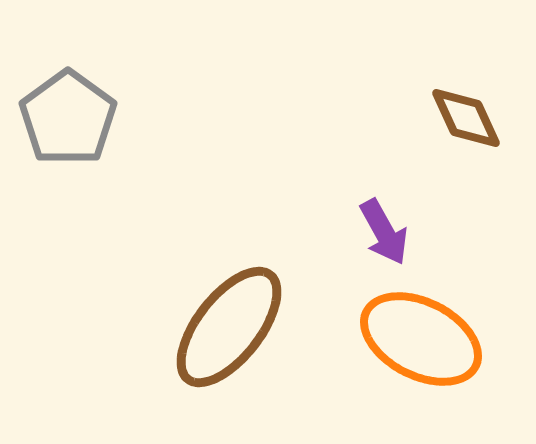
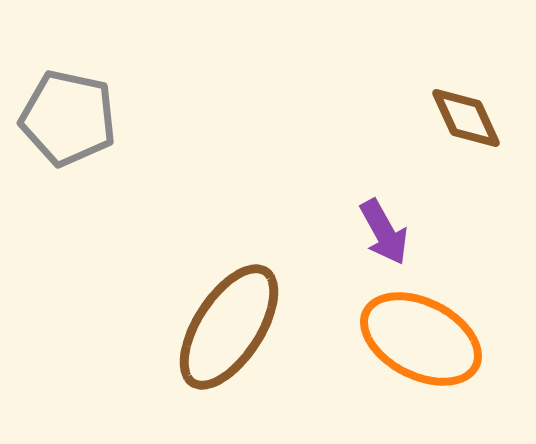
gray pentagon: rotated 24 degrees counterclockwise
brown ellipse: rotated 5 degrees counterclockwise
